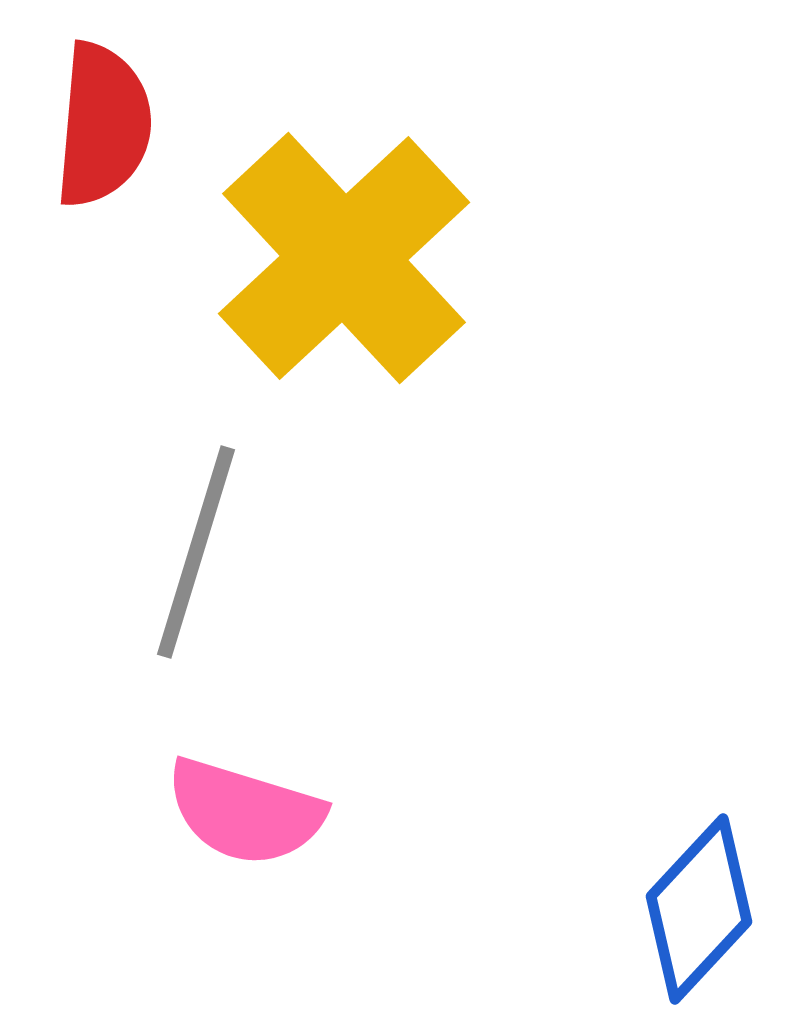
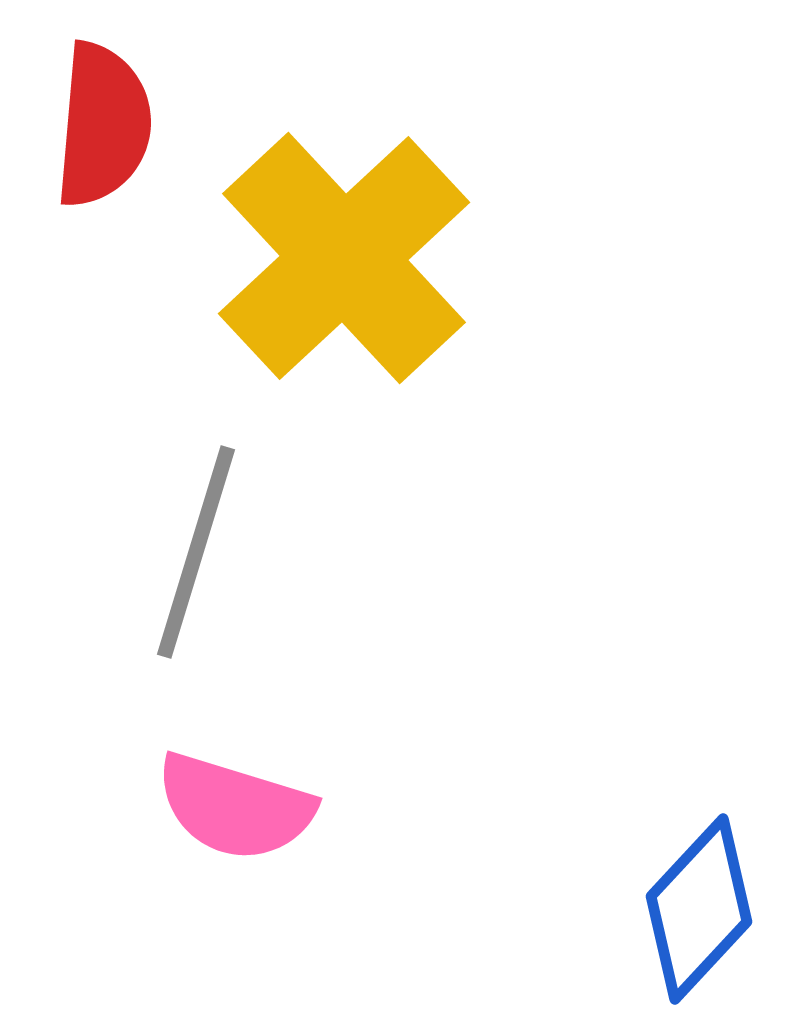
pink semicircle: moved 10 px left, 5 px up
